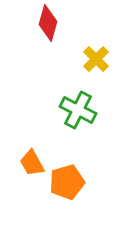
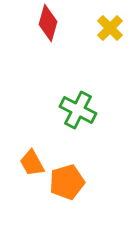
yellow cross: moved 14 px right, 31 px up
